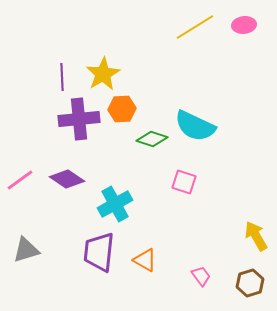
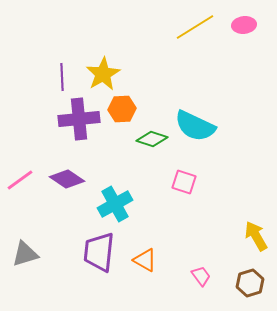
gray triangle: moved 1 px left, 4 px down
